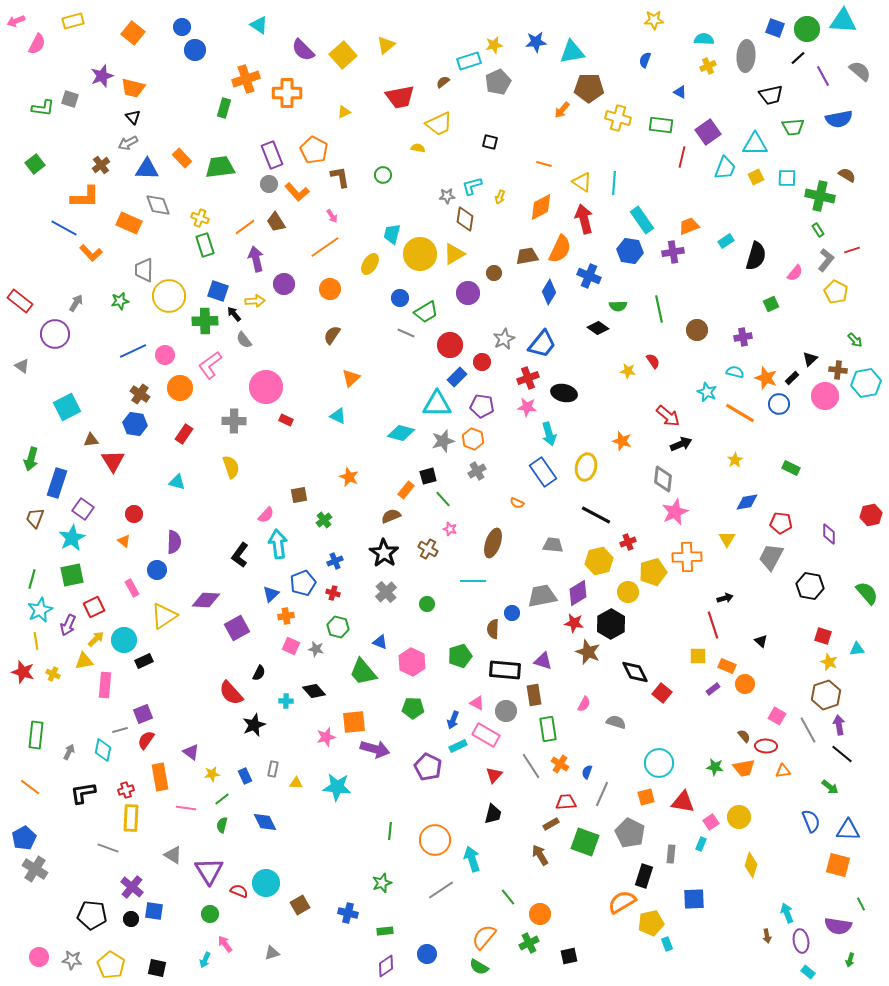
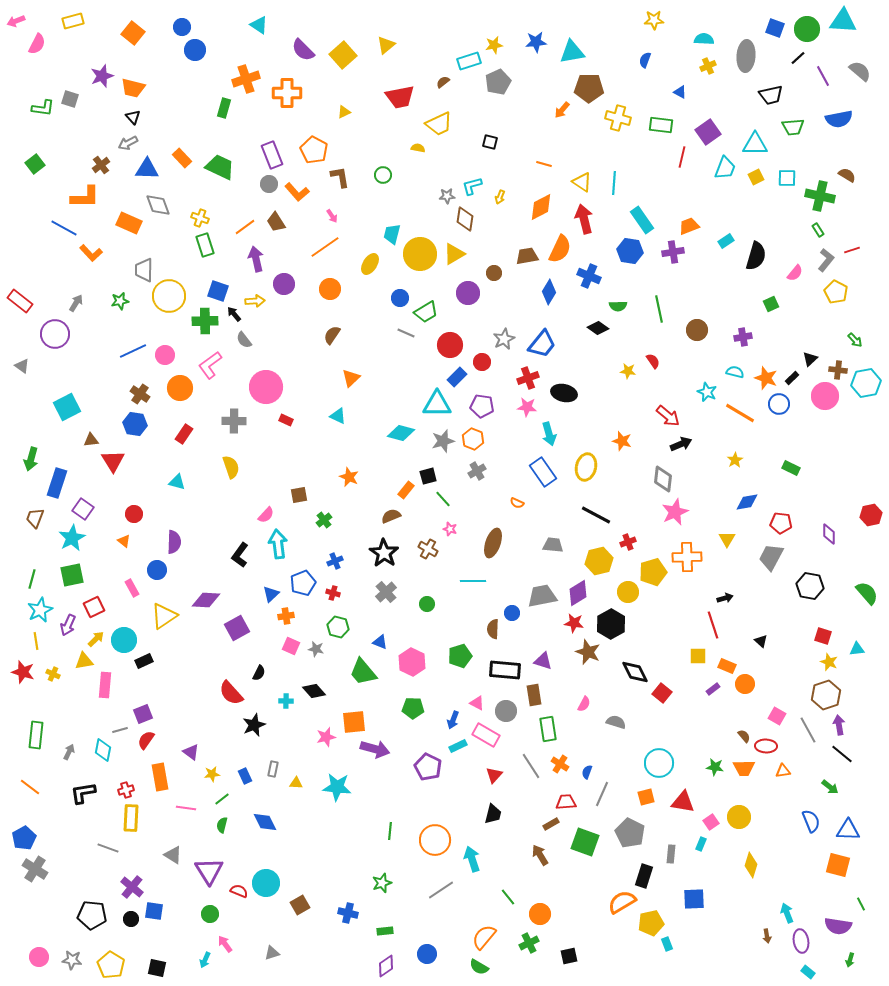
green trapezoid at (220, 167): rotated 32 degrees clockwise
orange trapezoid at (744, 768): rotated 10 degrees clockwise
